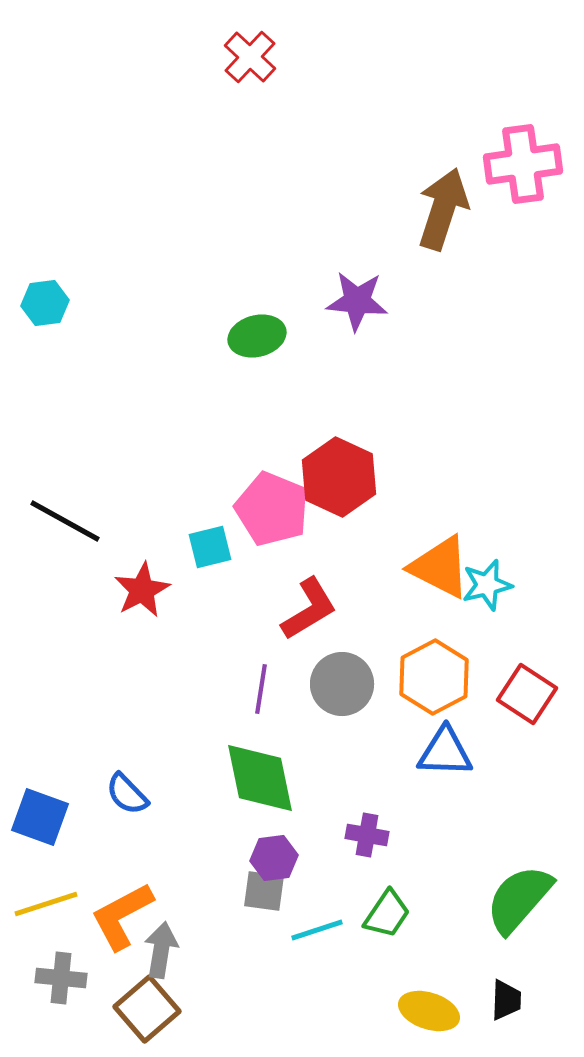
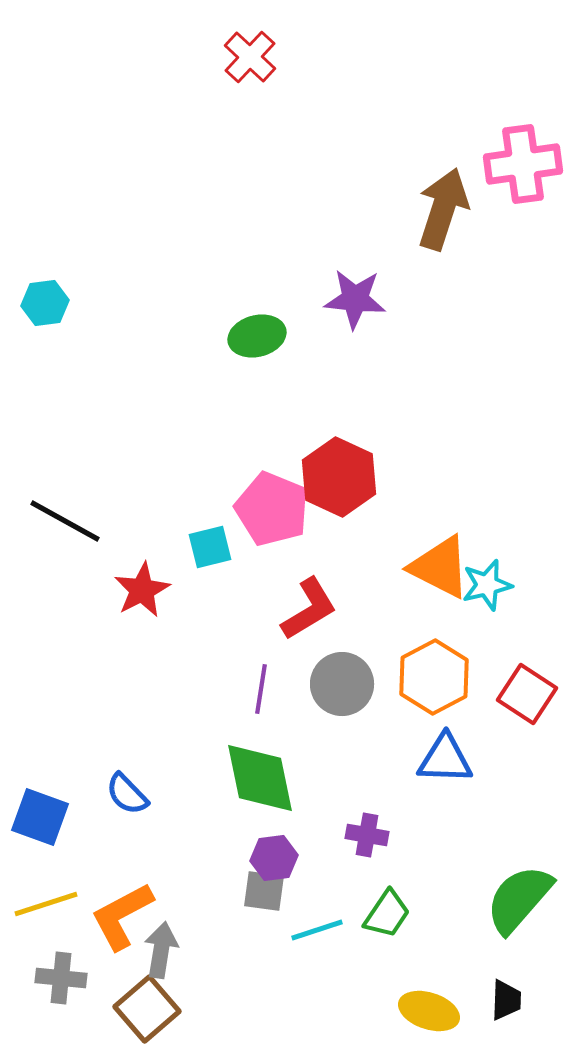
purple star: moved 2 px left, 2 px up
blue triangle: moved 7 px down
